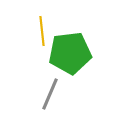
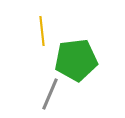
green pentagon: moved 6 px right, 7 px down
